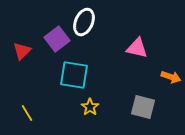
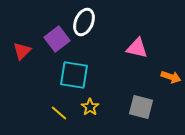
gray square: moved 2 px left
yellow line: moved 32 px right; rotated 18 degrees counterclockwise
